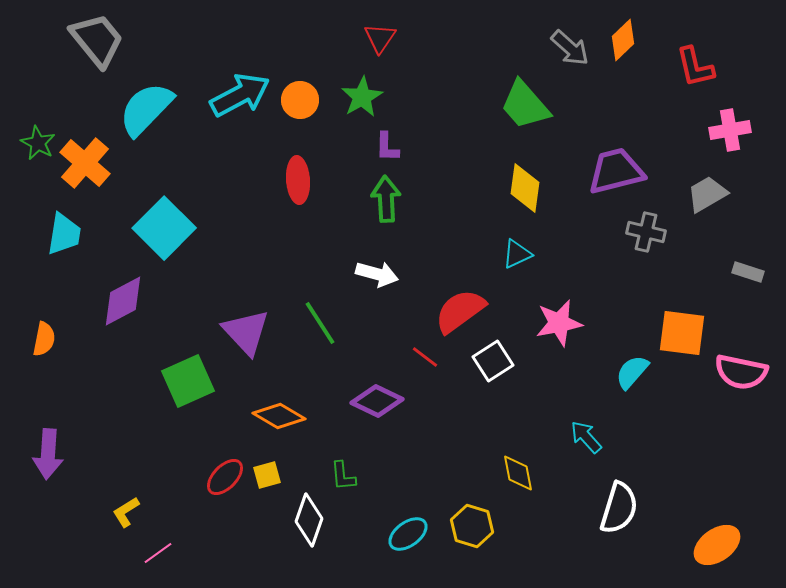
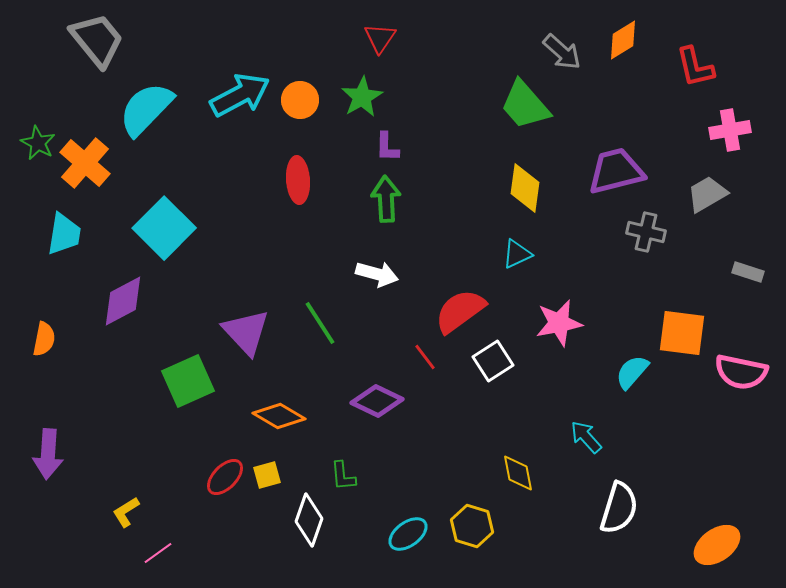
orange diamond at (623, 40): rotated 12 degrees clockwise
gray arrow at (570, 48): moved 8 px left, 4 px down
red line at (425, 357): rotated 16 degrees clockwise
